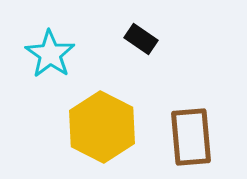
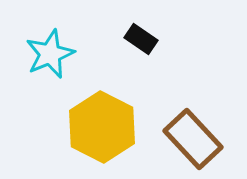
cyan star: rotated 15 degrees clockwise
brown rectangle: moved 2 px right, 2 px down; rotated 38 degrees counterclockwise
